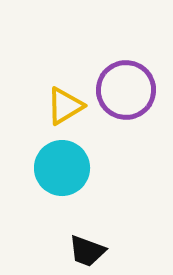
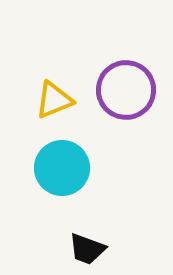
yellow triangle: moved 11 px left, 6 px up; rotated 9 degrees clockwise
black trapezoid: moved 2 px up
